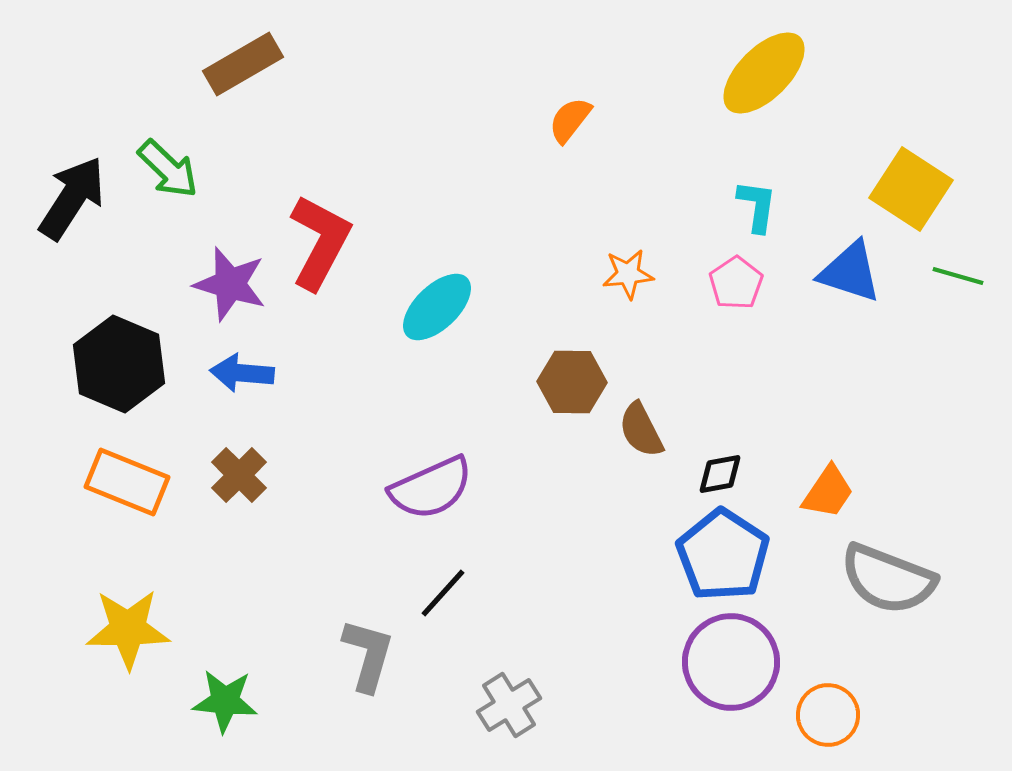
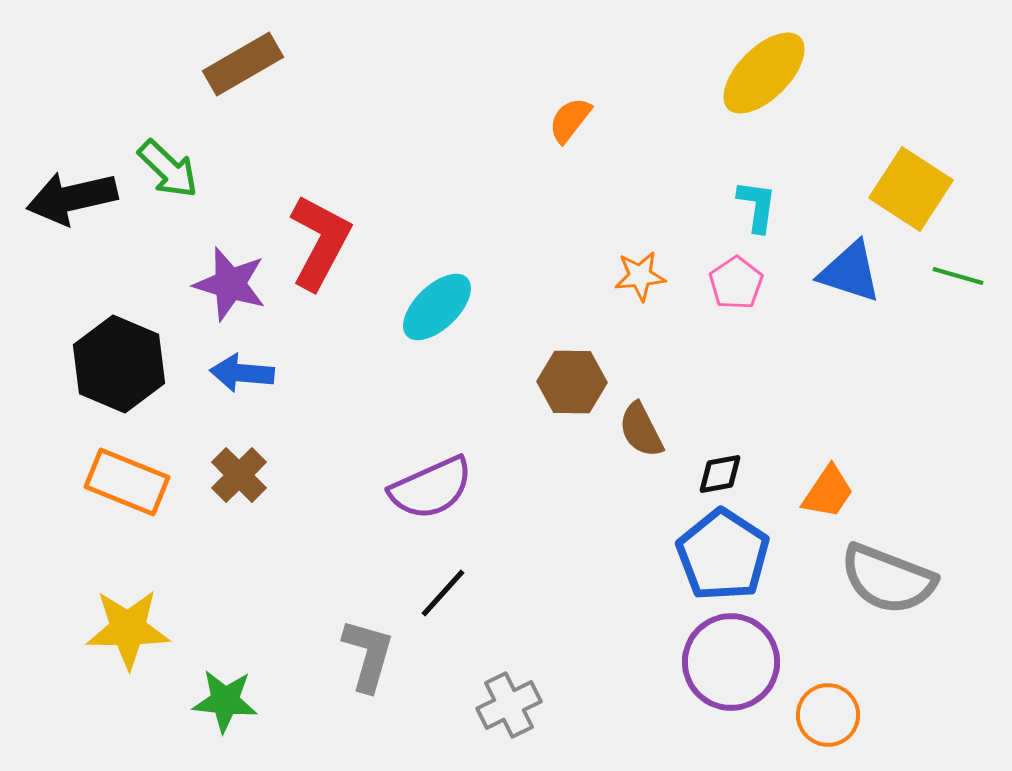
black arrow: rotated 136 degrees counterclockwise
orange star: moved 12 px right, 2 px down
gray cross: rotated 6 degrees clockwise
